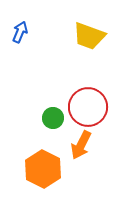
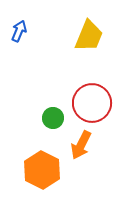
blue arrow: moved 1 px left, 1 px up
yellow trapezoid: rotated 88 degrees counterclockwise
red circle: moved 4 px right, 4 px up
orange hexagon: moved 1 px left, 1 px down
